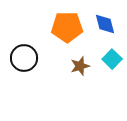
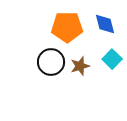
black circle: moved 27 px right, 4 px down
